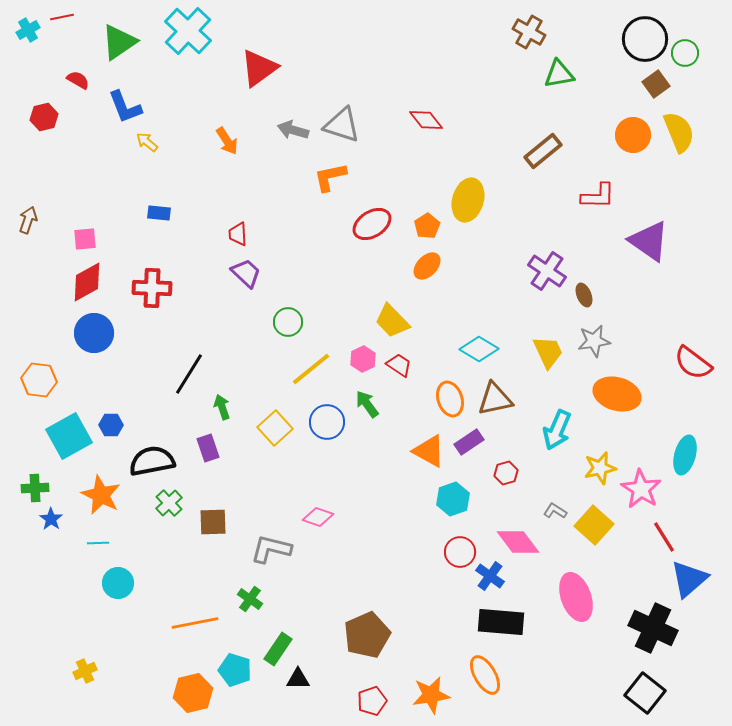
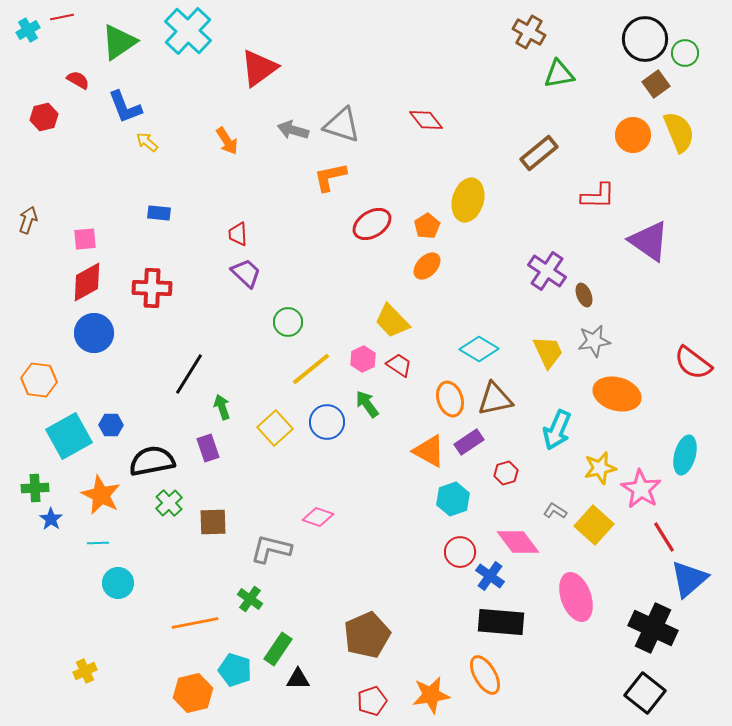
brown rectangle at (543, 151): moved 4 px left, 2 px down
